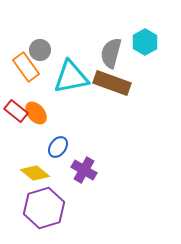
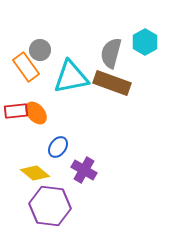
red rectangle: rotated 45 degrees counterclockwise
purple hexagon: moved 6 px right, 2 px up; rotated 24 degrees clockwise
